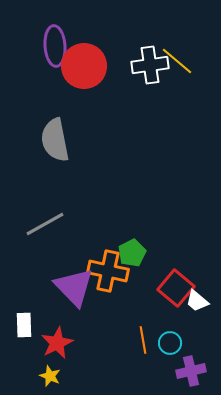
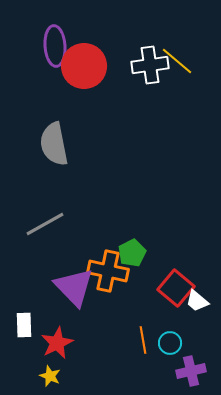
gray semicircle: moved 1 px left, 4 px down
